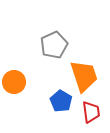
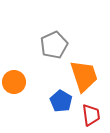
red trapezoid: moved 3 px down
